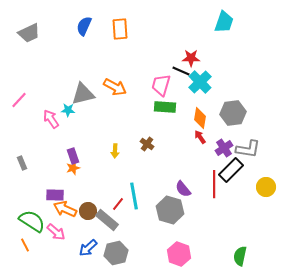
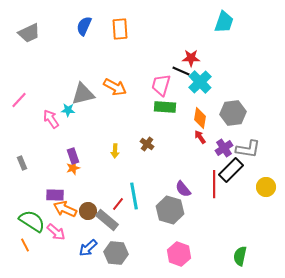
gray hexagon at (116, 253): rotated 20 degrees clockwise
